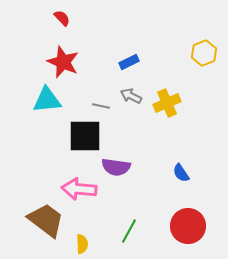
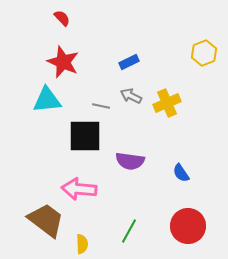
purple semicircle: moved 14 px right, 6 px up
